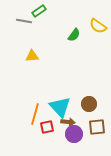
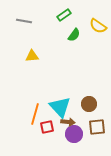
green rectangle: moved 25 px right, 4 px down
